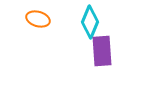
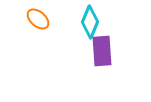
orange ellipse: rotated 25 degrees clockwise
